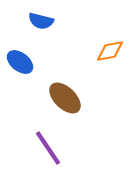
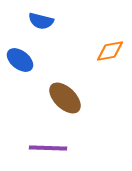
blue ellipse: moved 2 px up
purple line: rotated 54 degrees counterclockwise
